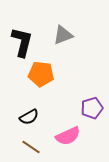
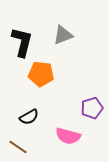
pink semicircle: rotated 40 degrees clockwise
brown line: moved 13 px left
